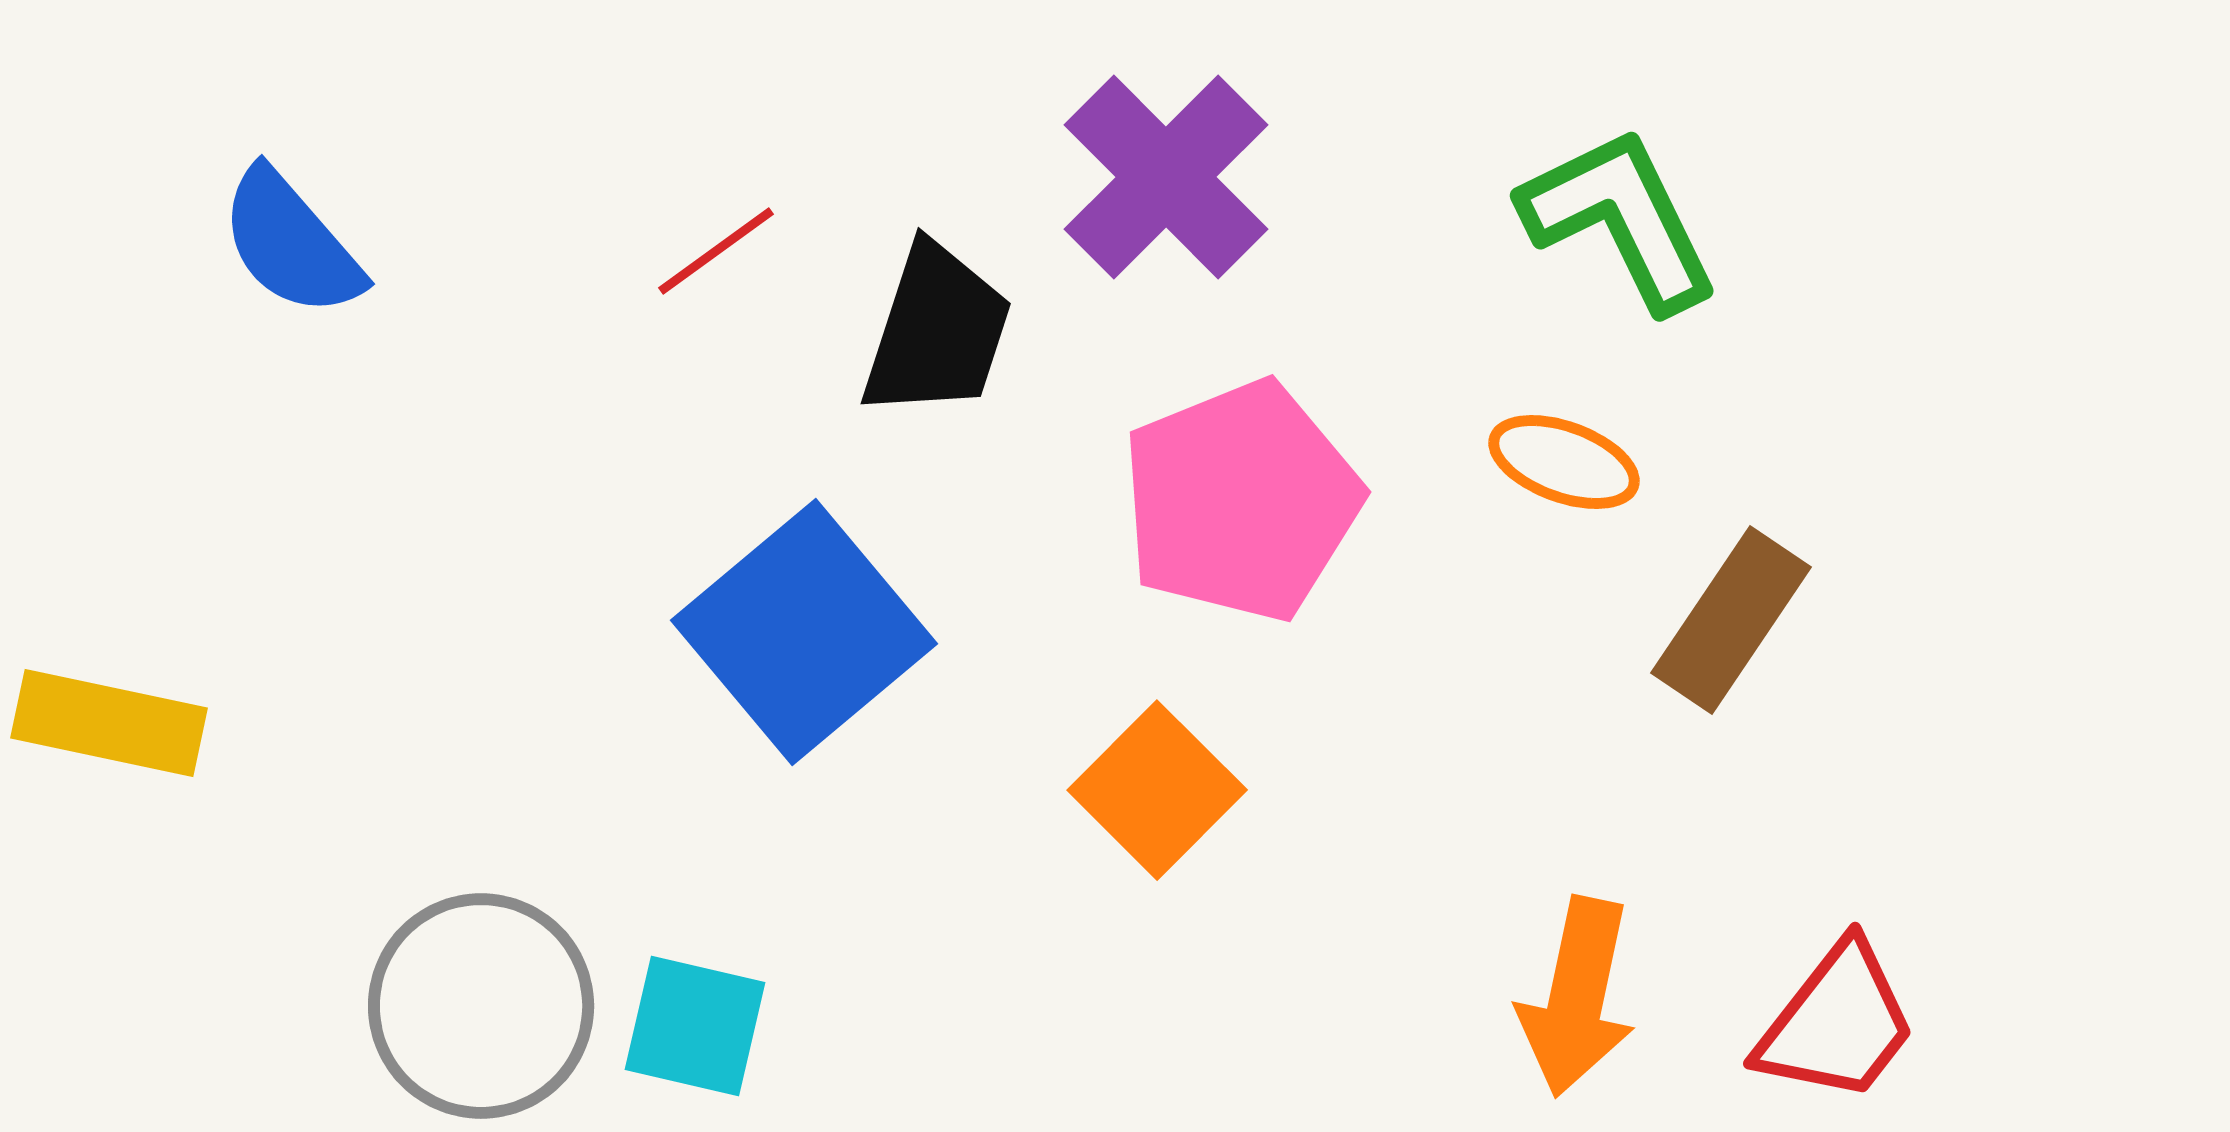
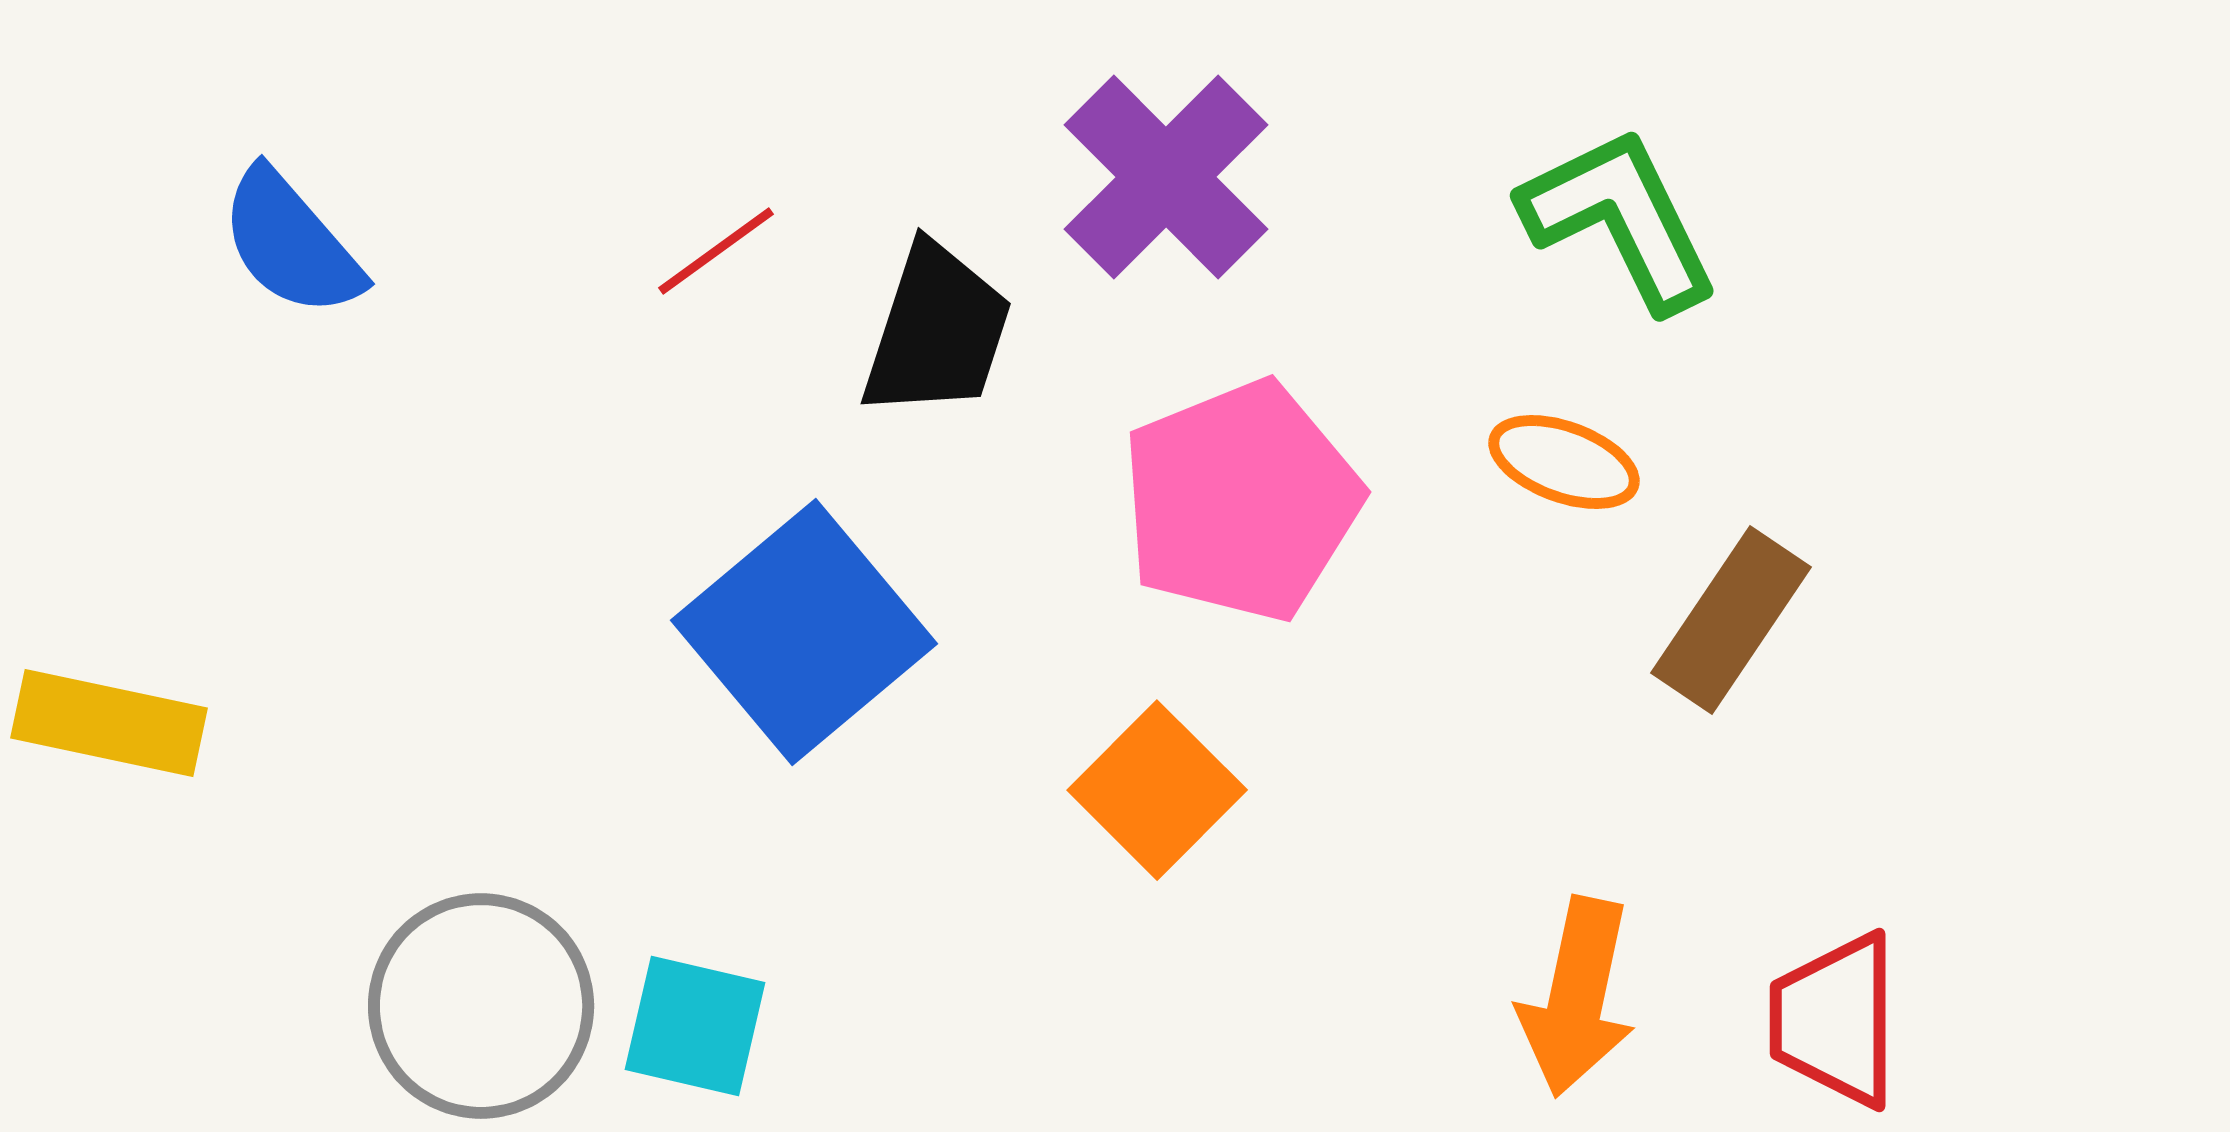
red trapezoid: moved 2 px left, 3 px up; rotated 142 degrees clockwise
